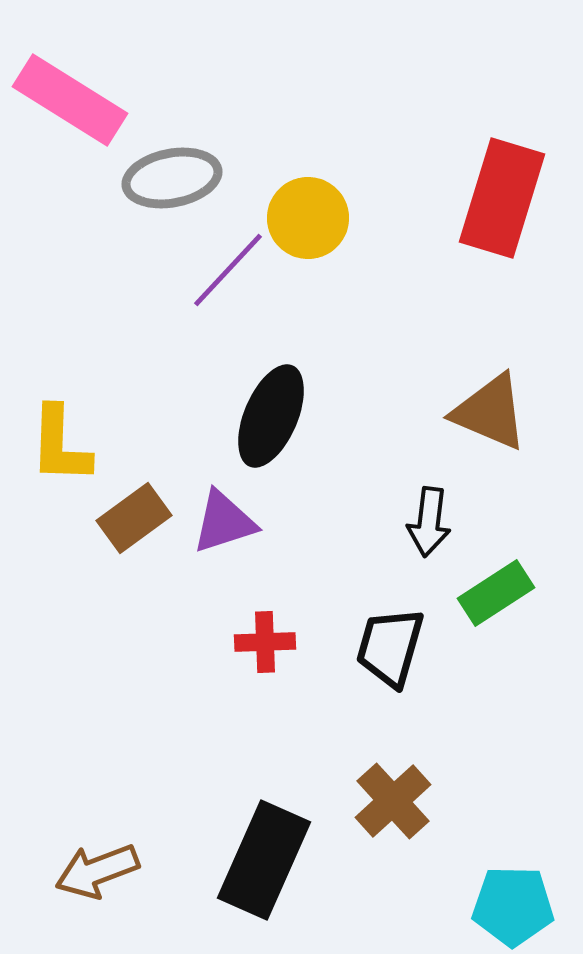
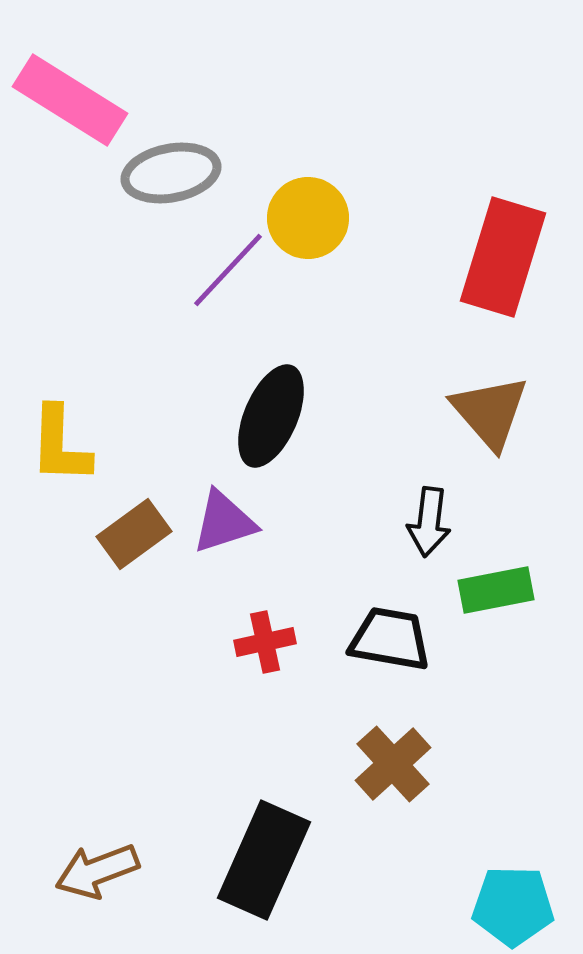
gray ellipse: moved 1 px left, 5 px up
red rectangle: moved 1 px right, 59 px down
brown triangle: rotated 26 degrees clockwise
brown rectangle: moved 16 px down
green rectangle: moved 3 px up; rotated 22 degrees clockwise
red cross: rotated 10 degrees counterclockwise
black trapezoid: moved 8 px up; rotated 84 degrees clockwise
brown cross: moved 37 px up
